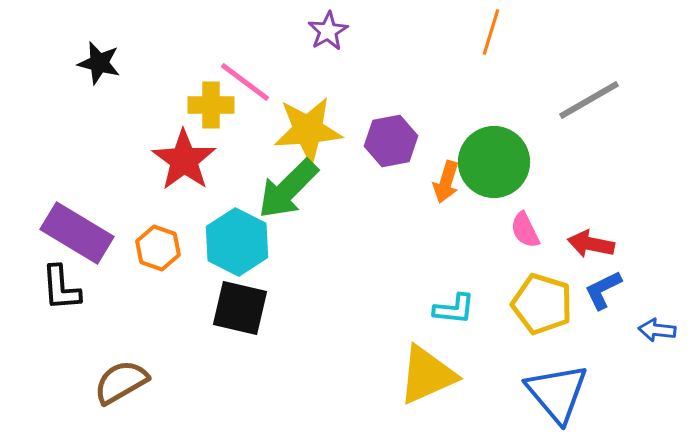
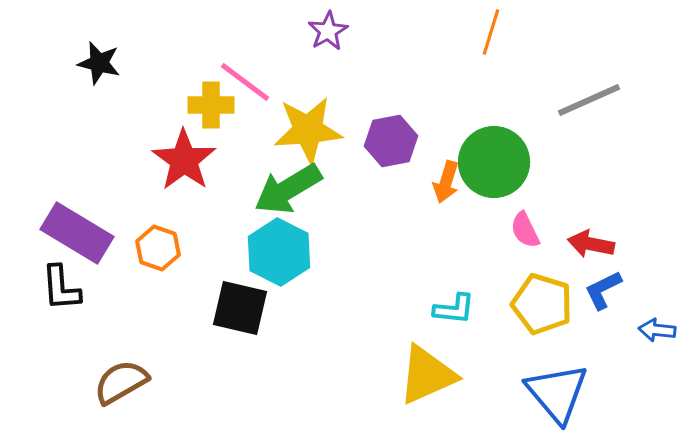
gray line: rotated 6 degrees clockwise
green arrow: rotated 14 degrees clockwise
cyan hexagon: moved 42 px right, 10 px down
